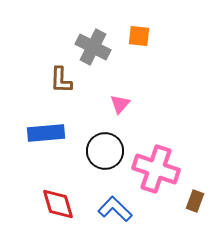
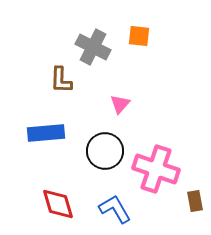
brown rectangle: rotated 30 degrees counterclockwise
blue L-shape: rotated 16 degrees clockwise
